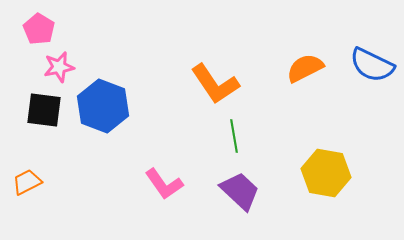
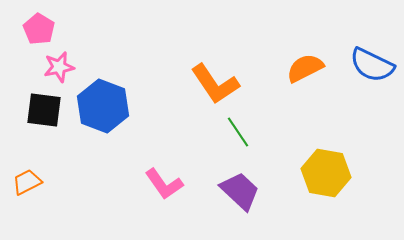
green line: moved 4 px right, 4 px up; rotated 24 degrees counterclockwise
